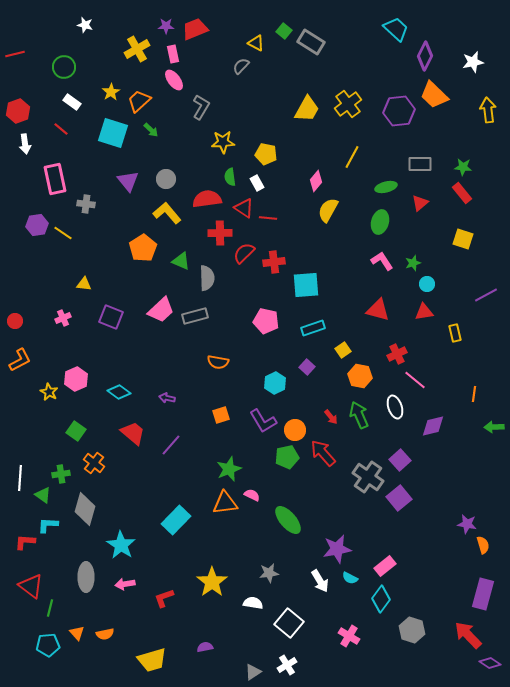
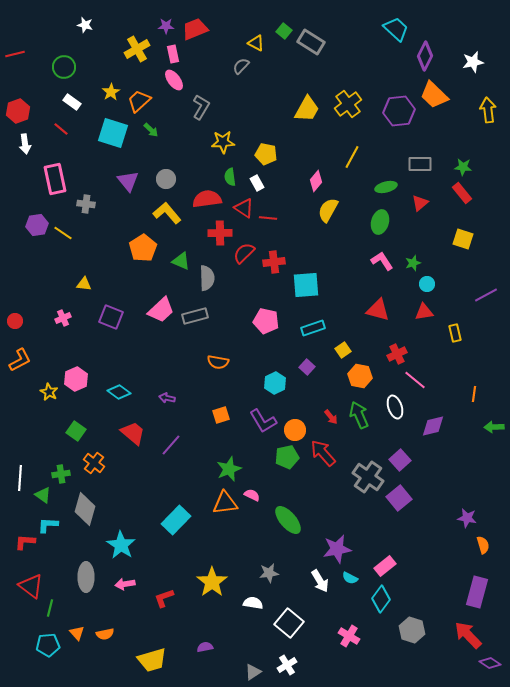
purple star at (467, 524): moved 6 px up
purple rectangle at (483, 594): moved 6 px left, 2 px up
